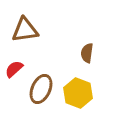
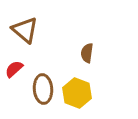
brown triangle: rotated 48 degrees clockwise
brown ellipse: moved 2 px right; rotated 28 degrees counterclockwise
yellow hexagon: moved 1 px left
